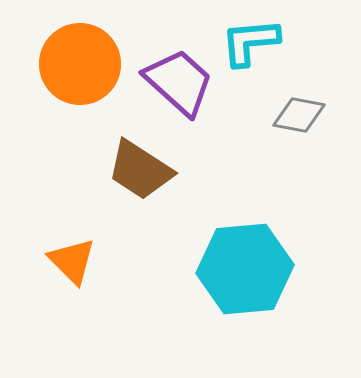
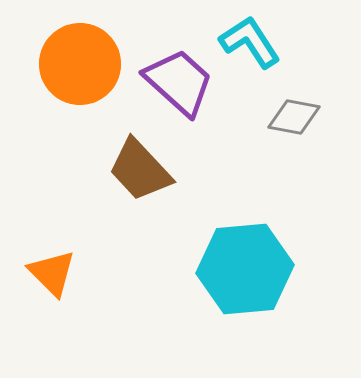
cyan L-shape: rotated 62 degrees clockwise
gray diamond: moved 5 px left, 2 px down
brown trapezoid: rotated 14 degrees clockwise
orange triangle: moved 20 px left, 12 px down
